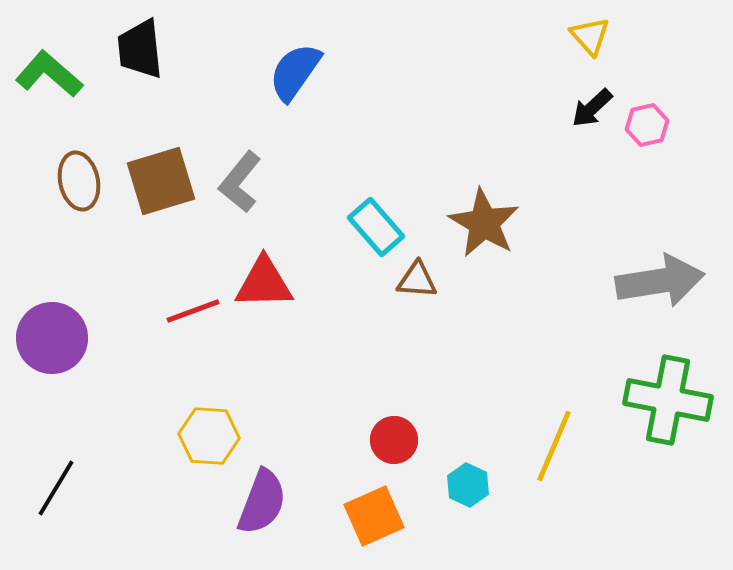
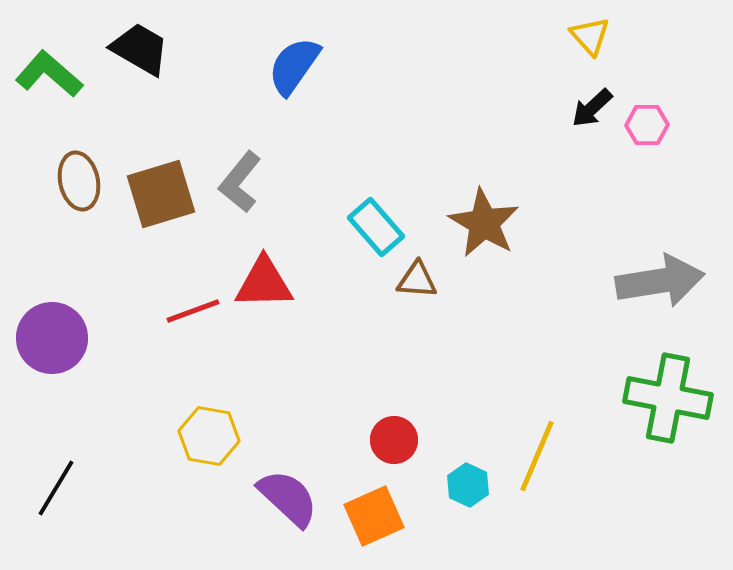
black trapezoid: rotated 126 degrees clockwise
blue semicircle: moved 1 px left, 6 px up
pink hexagon: rotated 12 degrees clockwise
brown square: moved 13 px down
green cross: moved 2 px up
yellow hexagon: rotated 6 degrees clockwise
yellow line: moved 17 px left, 10 px down
purple semicircle: moved 26 px right, 4 px up; rotated 68 degrees counterclockwise
